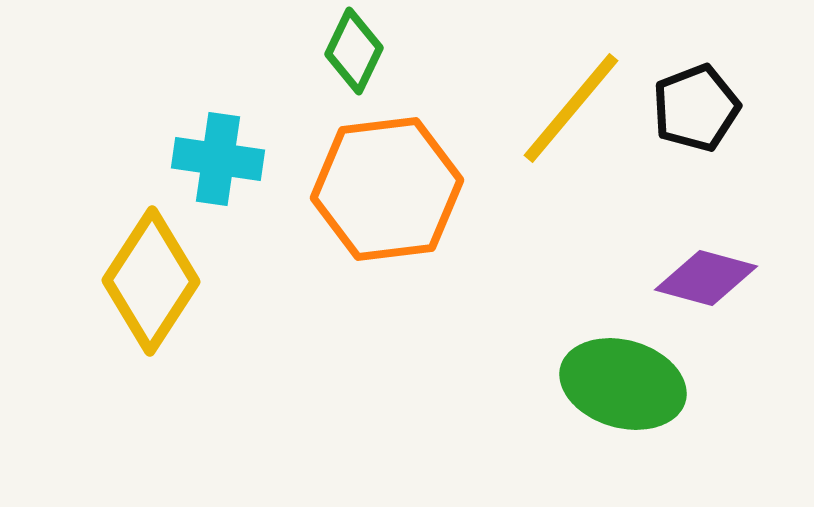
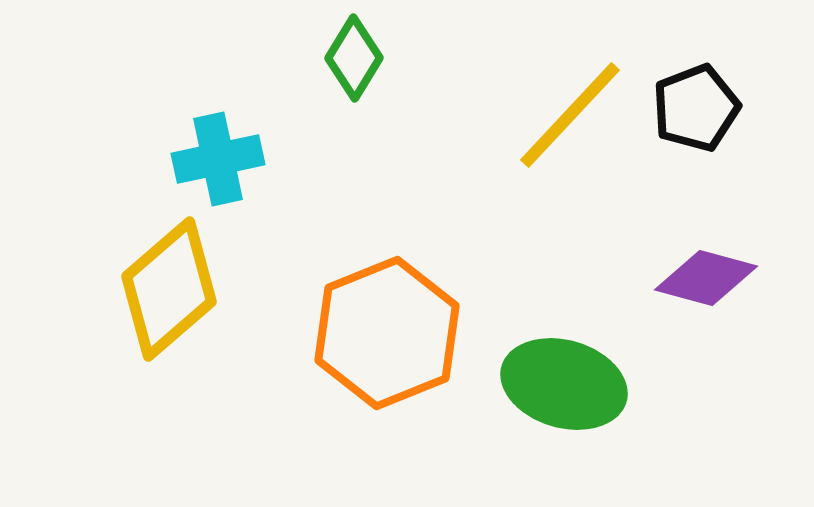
green diamond: moved 7 px down; rotated 6 degrees clockwise
yellow line: moved 1 px left, 7 px down; rotated 3 degrees clockwise
cyan cross: rotated 20 degrees counterclockwise
orange hexagon: moved 144 px down; rotated 15 degrees counterclockwise
yellow diamond: moved 18 px right, 8 px down; rotated 16 degrees clockwise
green ellipse: moved 59 px left
